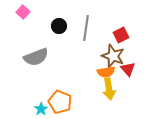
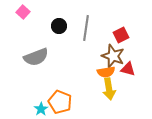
red triangle: rotated 35 degrees counterclockwise
